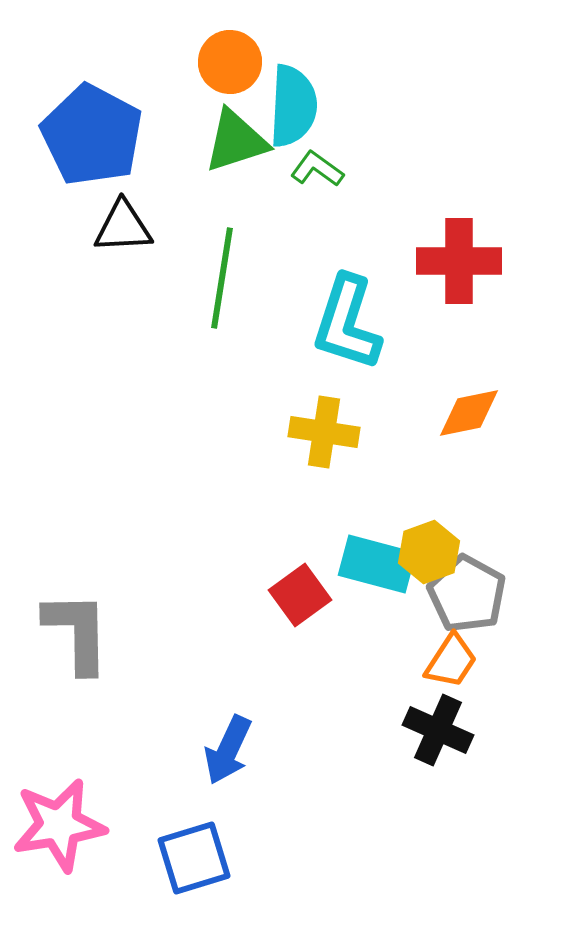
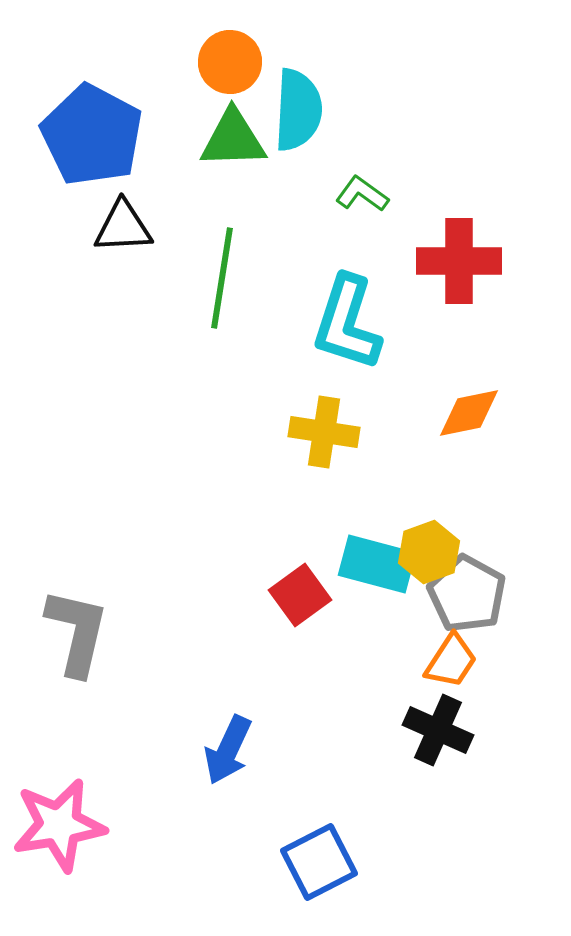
cyan semicircle: moved 5 px right, 4 px down
green triangle: moved 3 px left, 2 px up; rotated 16 degrees clockwise
green L-shape: moved 45 px right, 25 px down
gray L-shape: rotated 14 degrees clockwise
blue square: moved 125 px right, 4 px down; rotated 10 degrees counterclockwise
